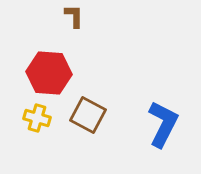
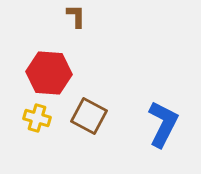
brown L-shape: moved 2 px right
brown square: moved 1 px right, 1 px down
